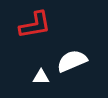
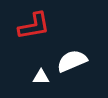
red L-shape: moved 1 px left, 1 px down
